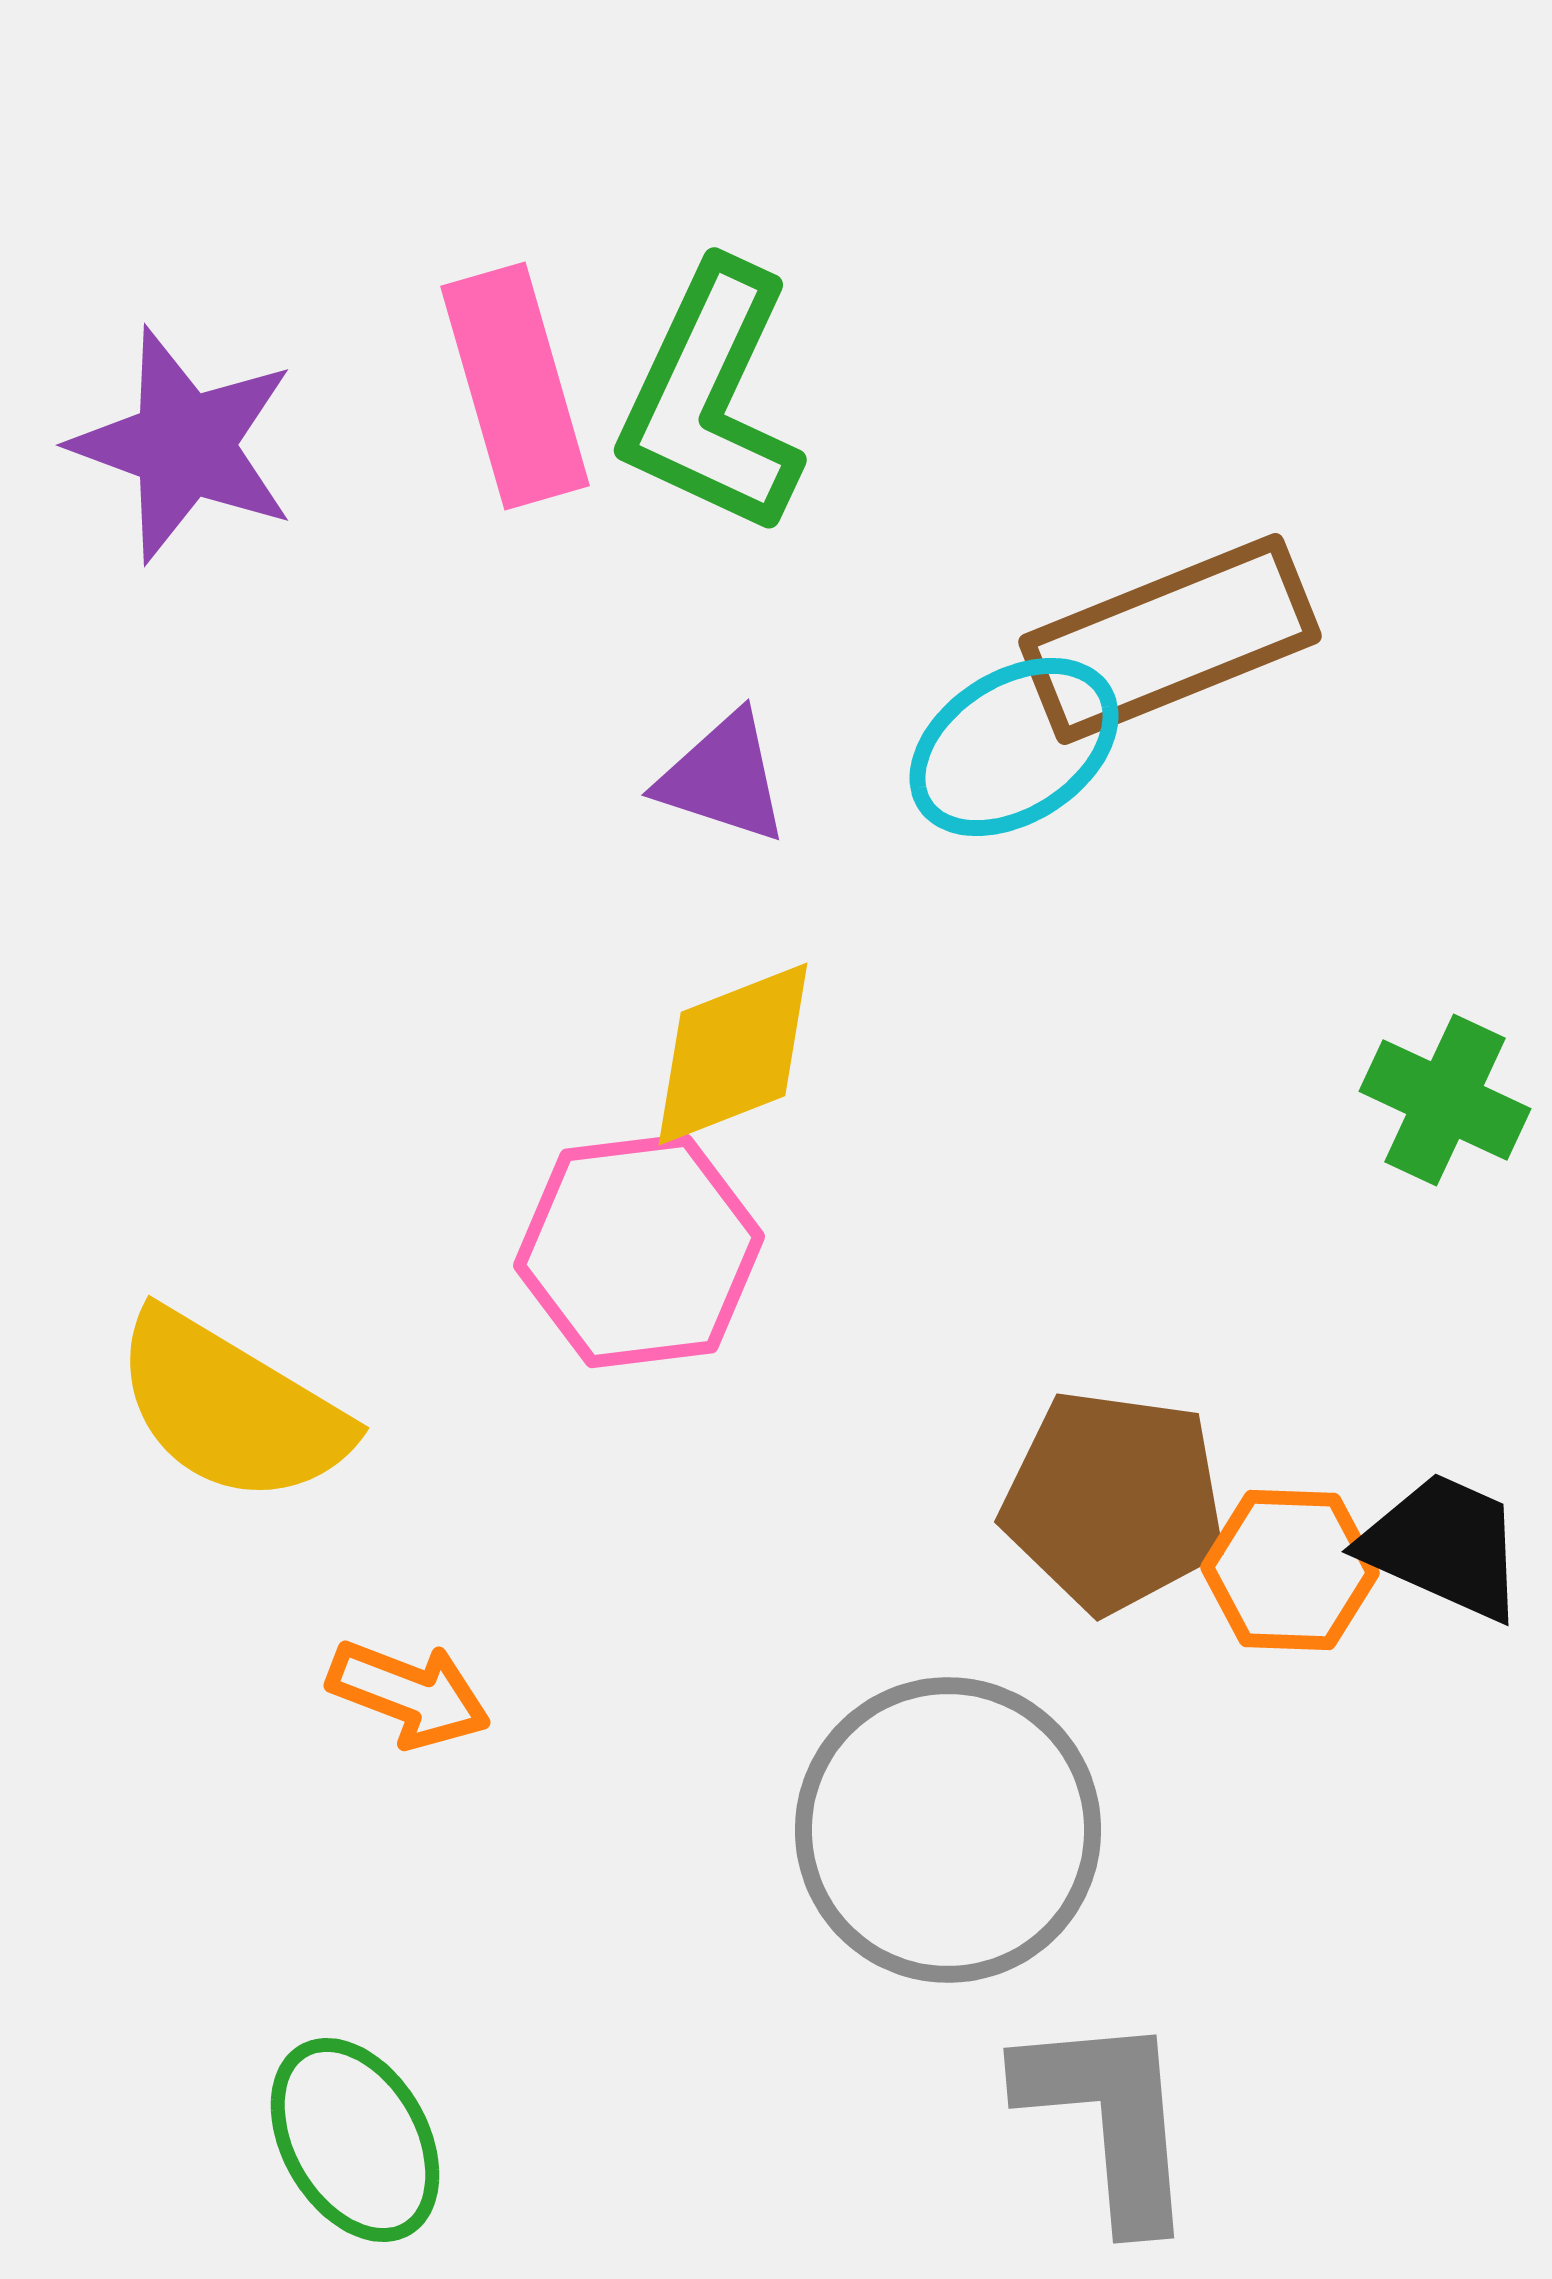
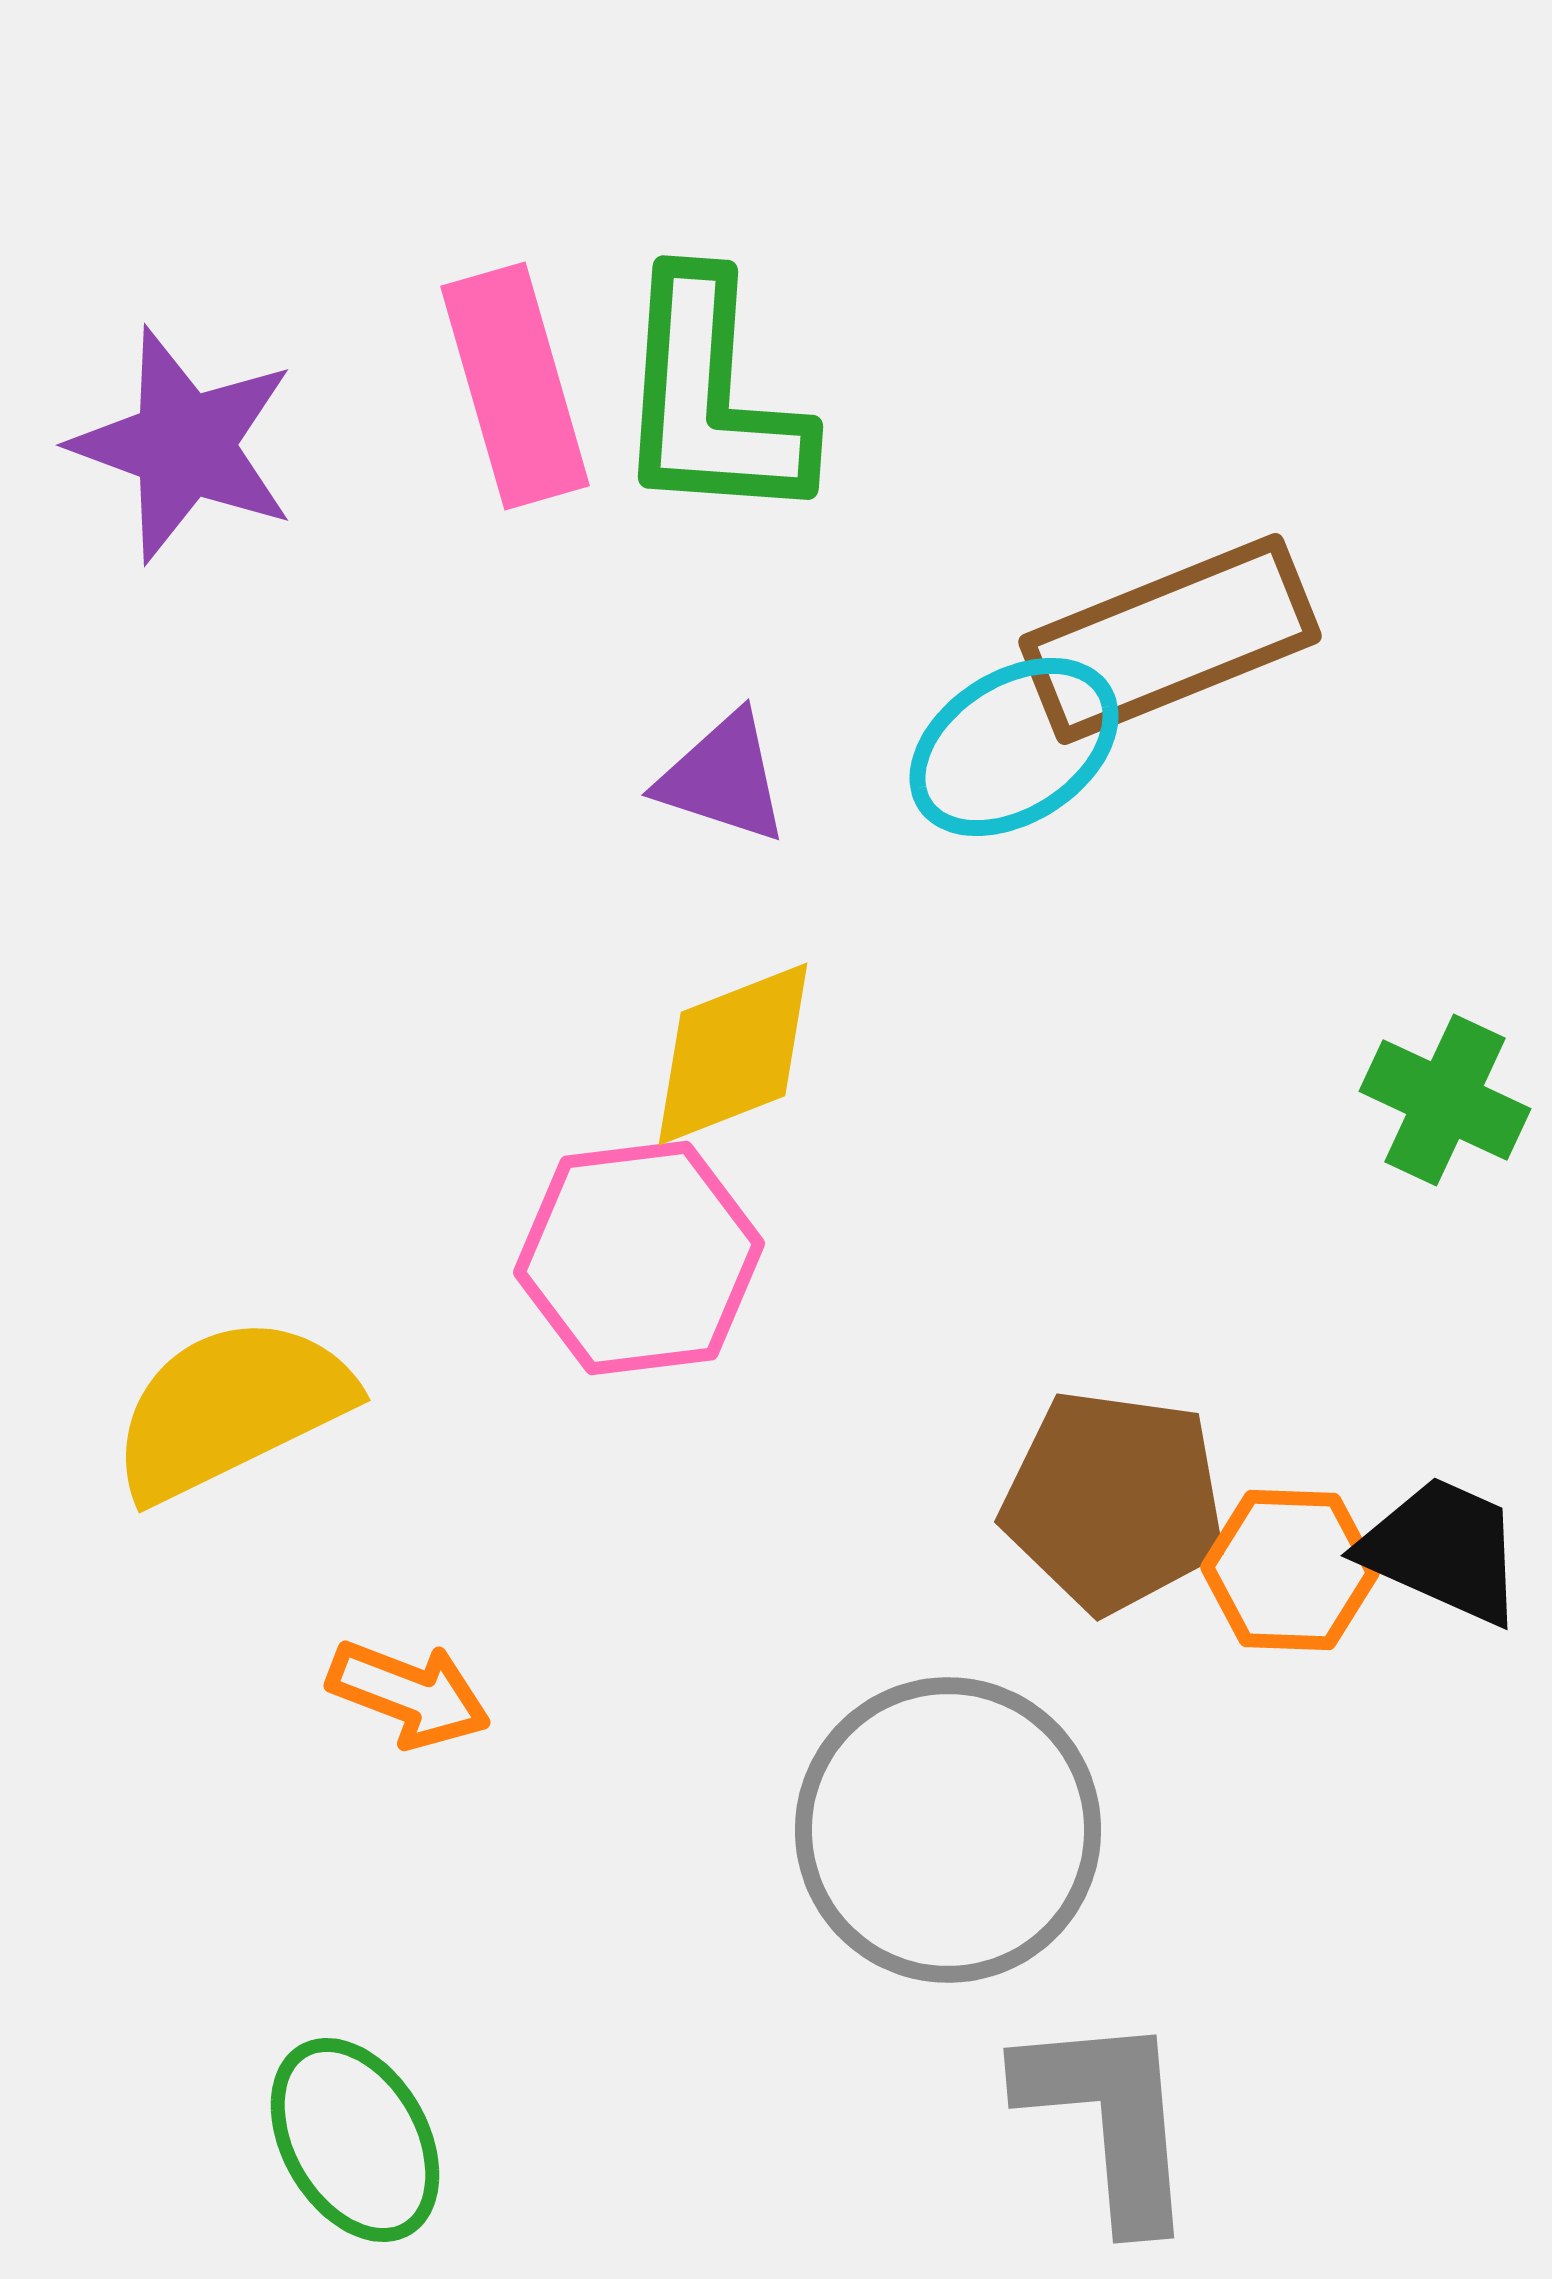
green L-shape: rotated 21 degrees counterclockwise
pink hexagon: moved 7 px down
yellow semicircle: rotated 123 degrees clockwise
black trapezoid: moved 1 px left, 4 px down
